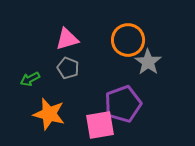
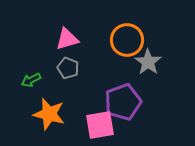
orange circle: moved 1 px left
green arrow: moved 1 px right, 1 px down
purple pentagon: moved 2 px up
